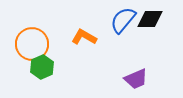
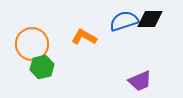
blue semicircle: moved 1 px right, 1 px down; rotated 32 degrees clockwise
green hexagon: rotated 10 degrees clockwise
purple trapezoid: moved 4 px right, 2 px down
